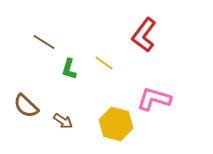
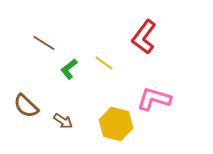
red L-shape: moved 2 px down
brown line: moved 1 px down
green L-shape: rotated 35 degrees clockwise
